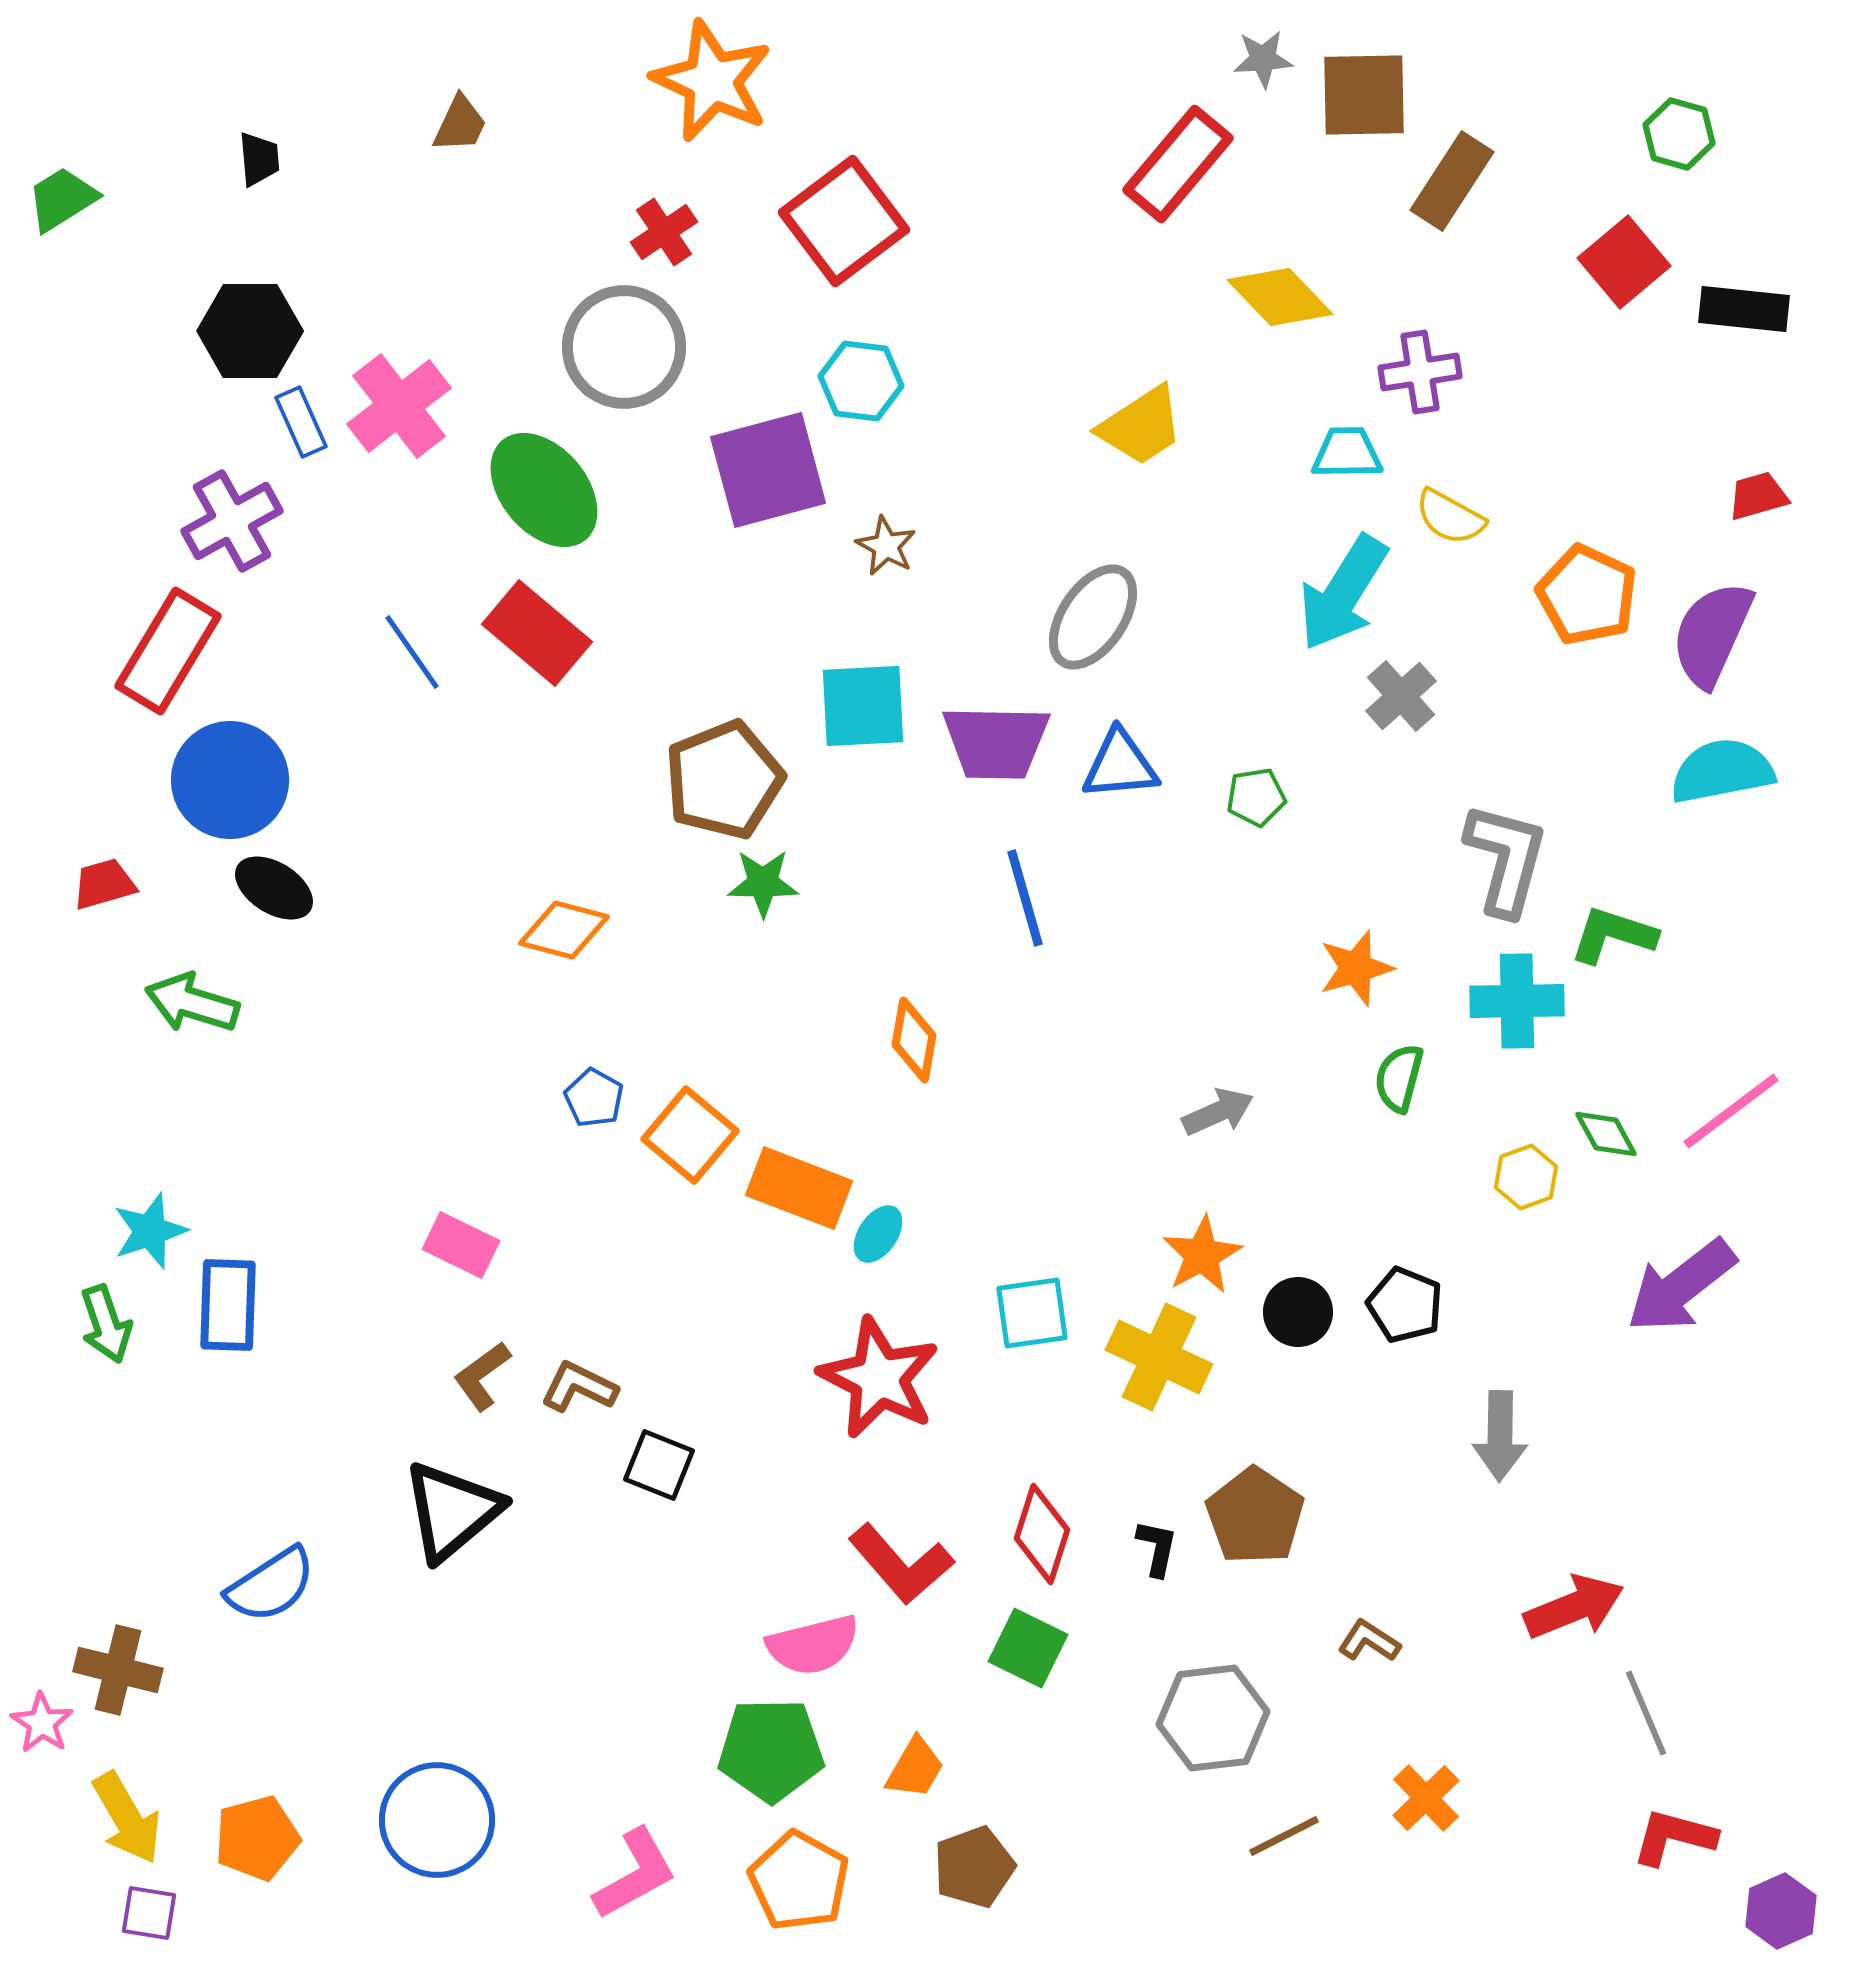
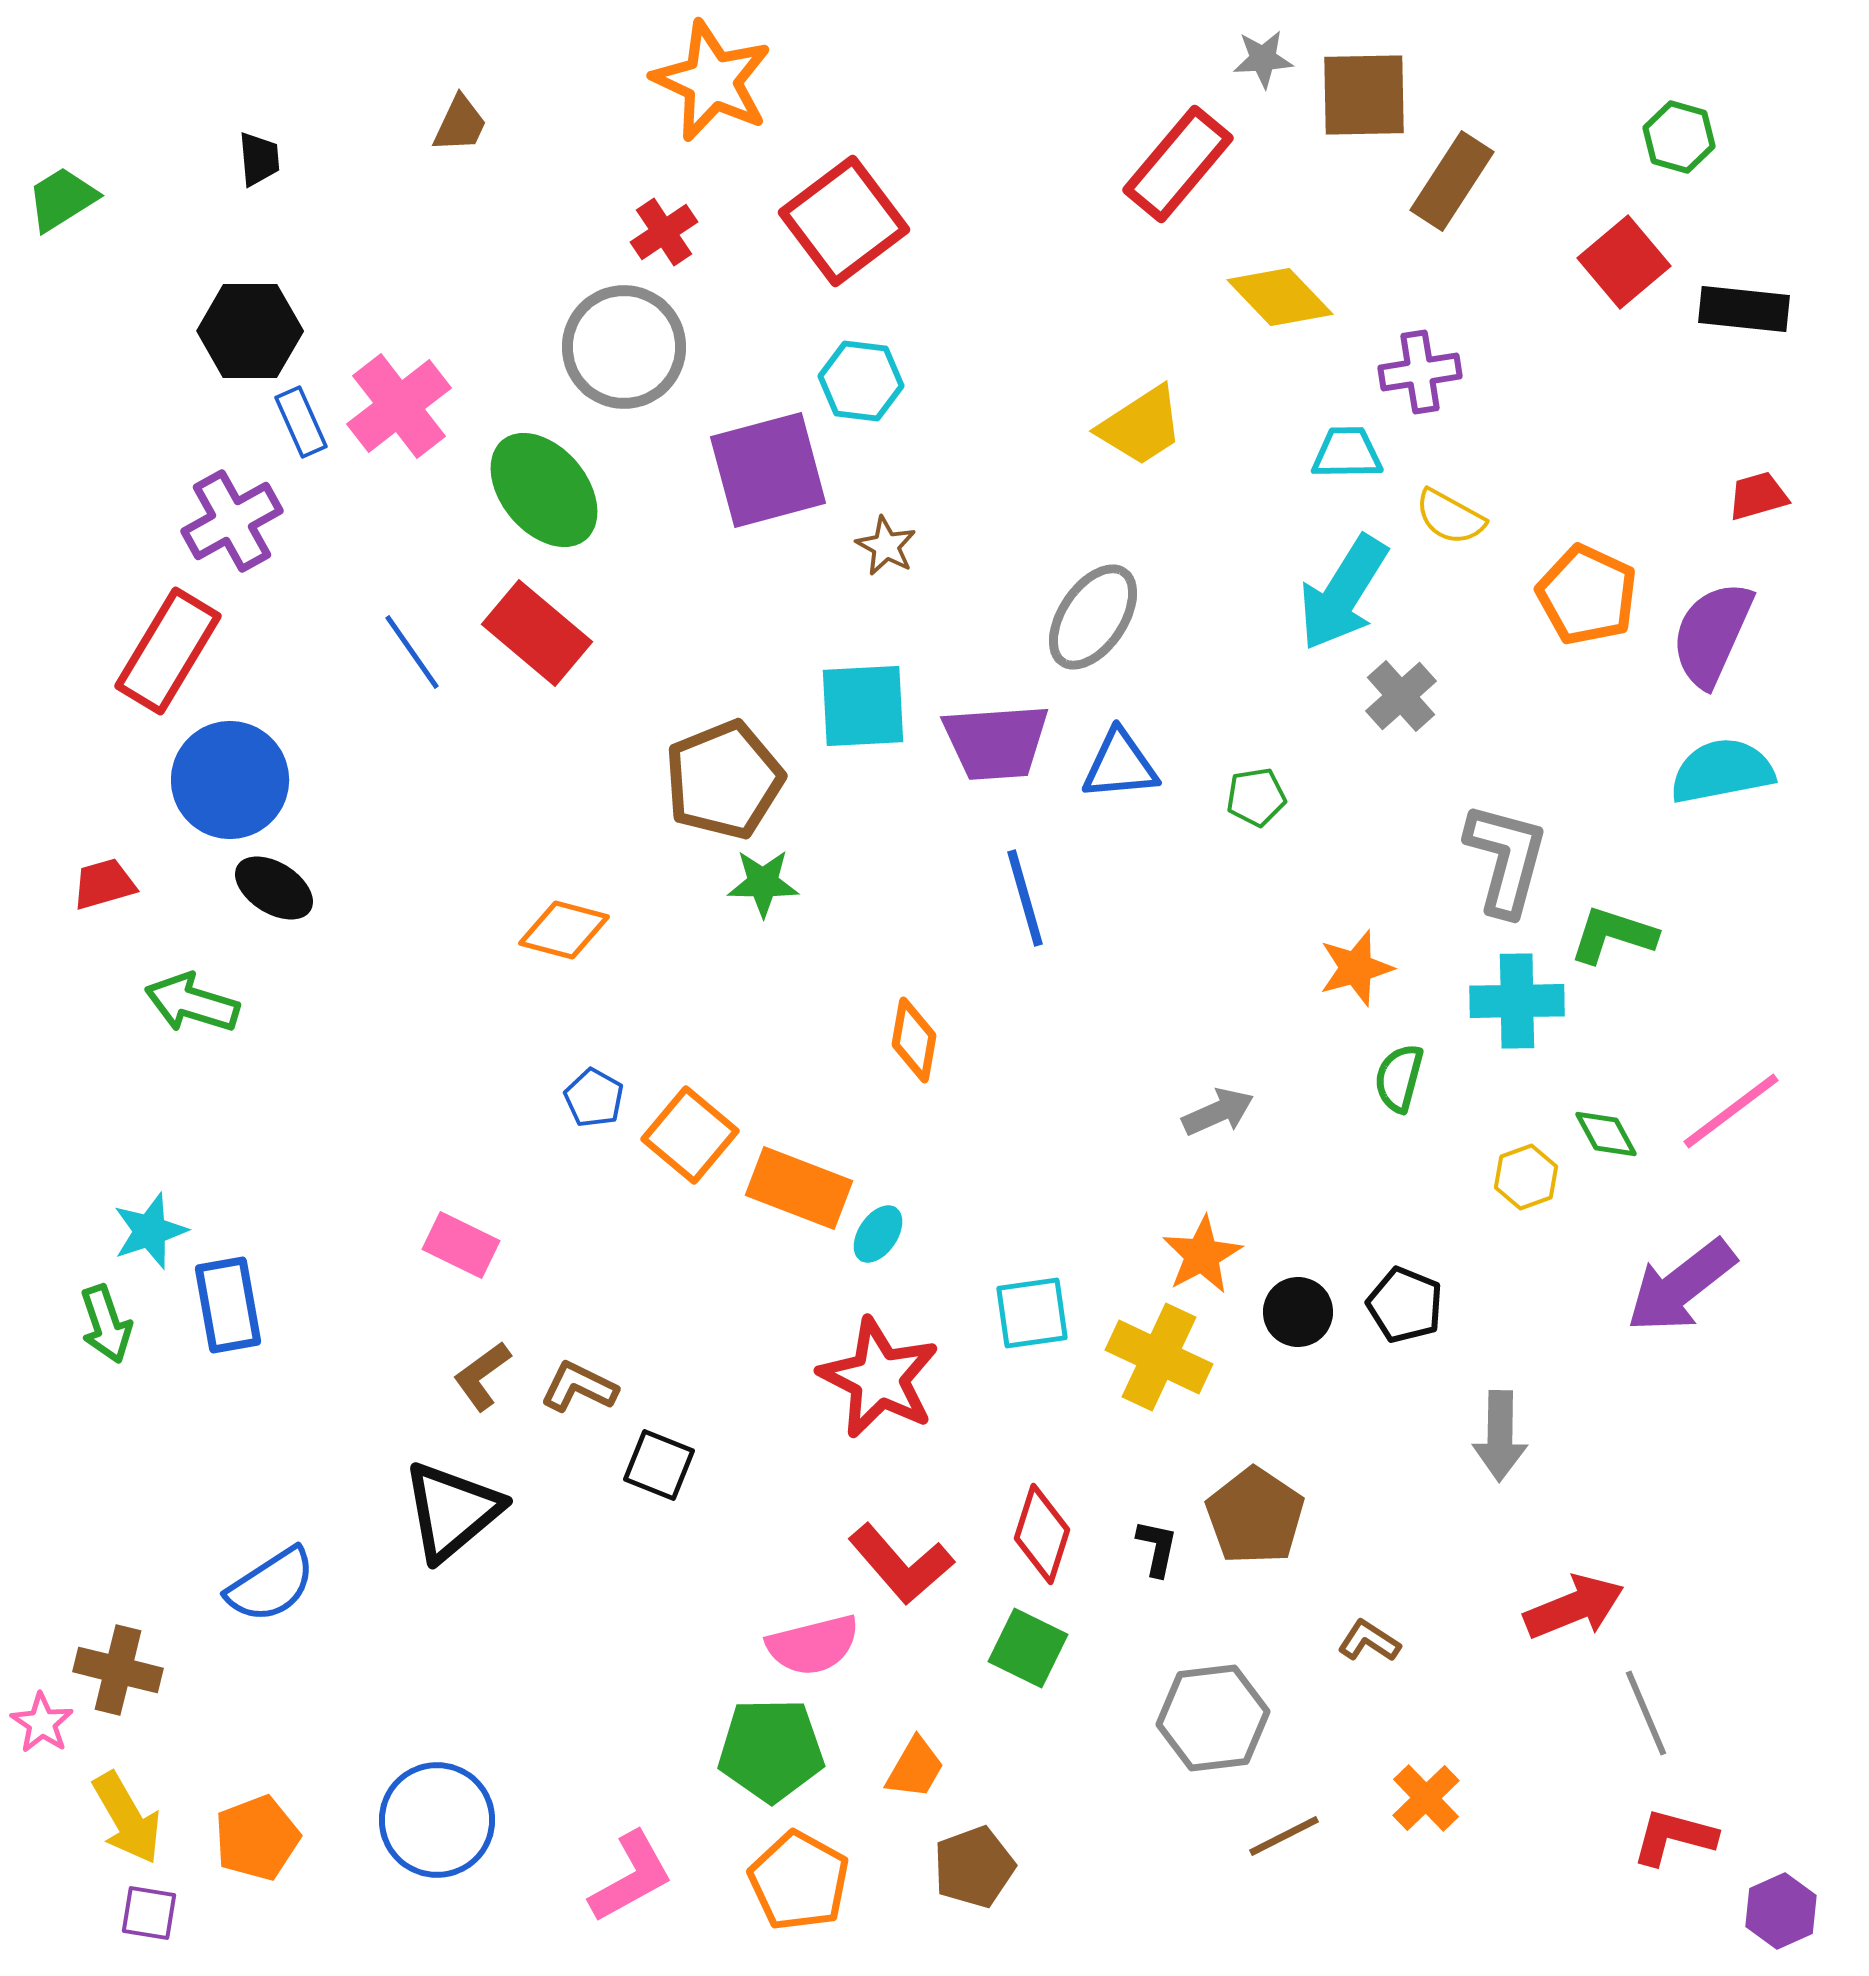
green hexagon at (1679, 134): moved 3 px down
purple trapezoid at (996, 742): rotated 5 degrees counterclockwise
blue rectangle at (228, 1305): rotated 12 degrees counterclockwise
orange pentagon at (257, 1838): rotated 6 degrees counterclockwise
pink L-shape at (635, 1874): moved 4 px left, 3 px down
